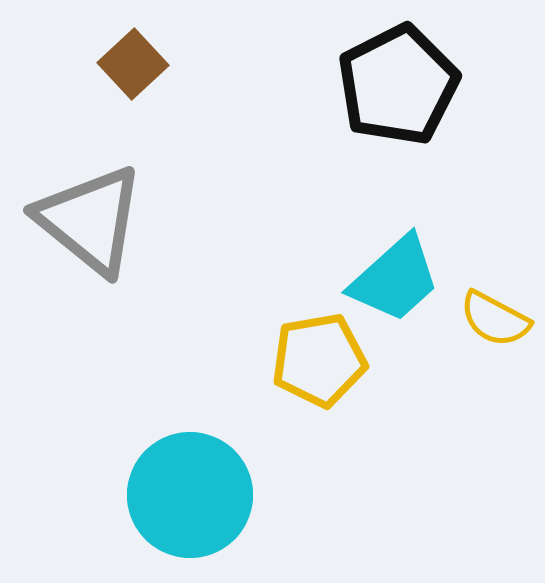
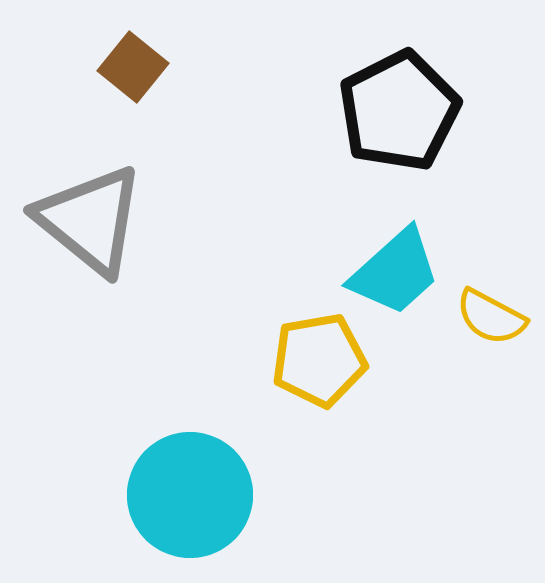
brown square: moved 3 px down; rotated 8 degrees counterclockwise
black pentagon: moved 1 px right, 26 px down
cyan trapezoid: moved 7 px up
yellow semicircle: moved 4 px left, 2 px up
